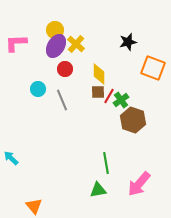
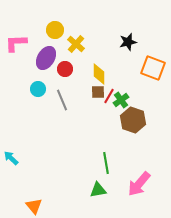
purple ellipse: moved 10 px left, 12 px down
